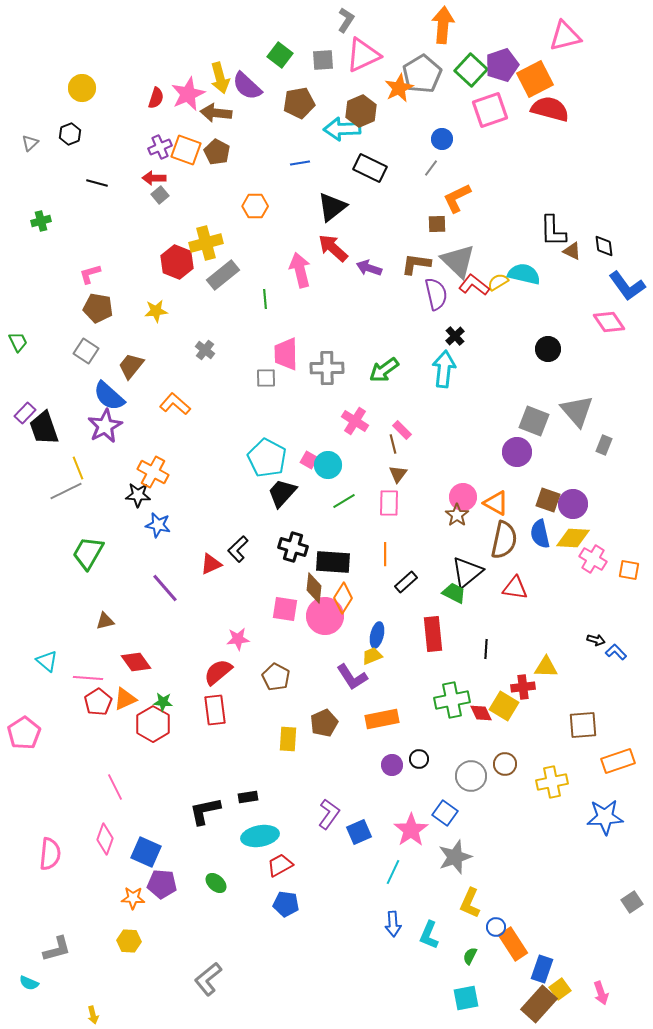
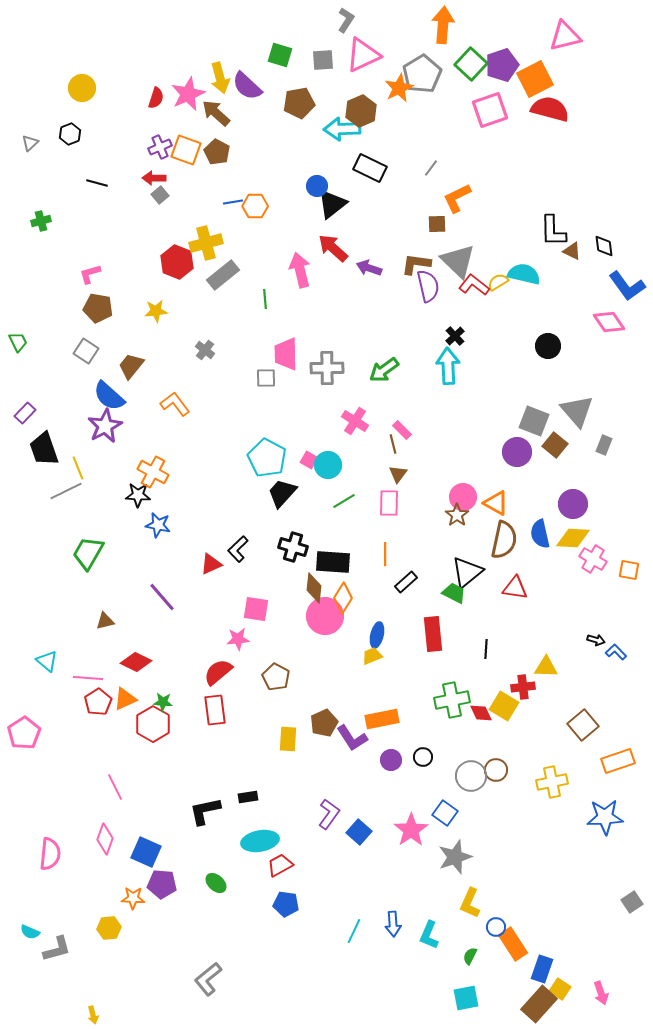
green square at (280, 55): rotated 20 degrees counterclockwise
green square at (471, 70): moved 6 px up
brown arrow at (216, 113): rotated 36 degrees clockwise
blue circle at (442, 139): moved 125 px left, 47 px down
blue line at (300, 163): moved 67 px left, 39 px down
black triangle at (332, 207): moved 3 px up
purple semicircle at (436, 294): moved 8 px left, 8 px up
black circle at (548, 349): moved 3 px up
cyan arrow at (444, 369): moved 4 px right, 3 px up; rotated 9 degrees counterclockwise
orange L-shape at (175, 404): rotated 12 degrees clockwise
black trapezoid at (44, 428): moved 21 px down
brown square at (548, 500): moved 7 px right, 55 px up; rotated 20 degrees clockwise
purple line at (165, 588): moved 3 px left, 9 px down
pink square at (285, 609): moved 29 px left
red diamond at (136, 662): rotated 28 degrees counterclockwise
purple L-shape at (352, 677): moved 61 px down
brown square at (583, 725): rotated 36 degrees counterclockwise
black circle at (419, 759): moved 4 px right, 2 px up
brown circle at (505, 764): moved 9 px left, 6 px down
purple circle at (392, 765): moved 1 px left, 5 px up
blue square at (359, 832): rotated 25 degrees counterclockwise
cyan ellipse at (260, 836): moved 5 px down
cyan line at (393, 872): moved 39 px left, 59 px down
yellow hexagon at (129, 941): moved 20 px left, 13 px up; rotated 10 degrees counterclockwise
cyan semicircle at (29, 983): moved 1 px right, 51 px up
yellow square at (560, 989): rotated 20 degrees counterclockwise
